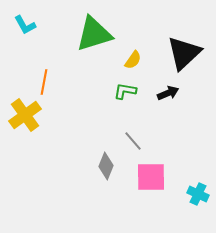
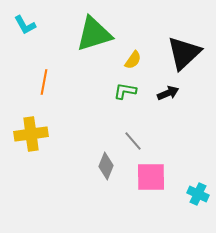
yellow cross: moved 6 px right, 19 px down; rotated 28 degrees clockwise
